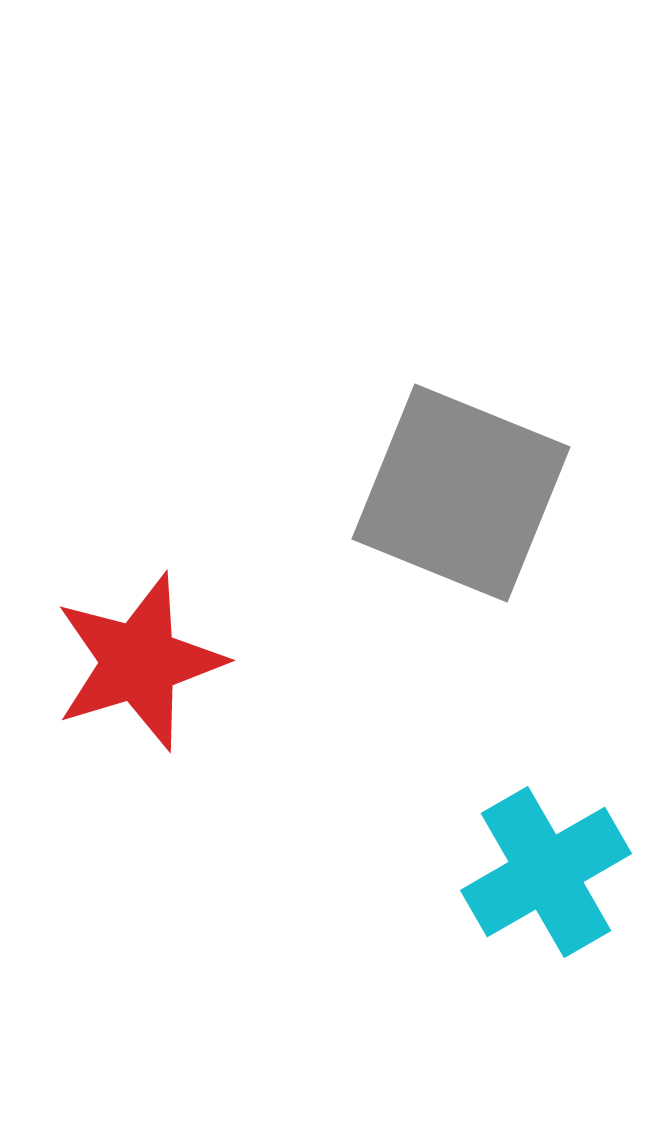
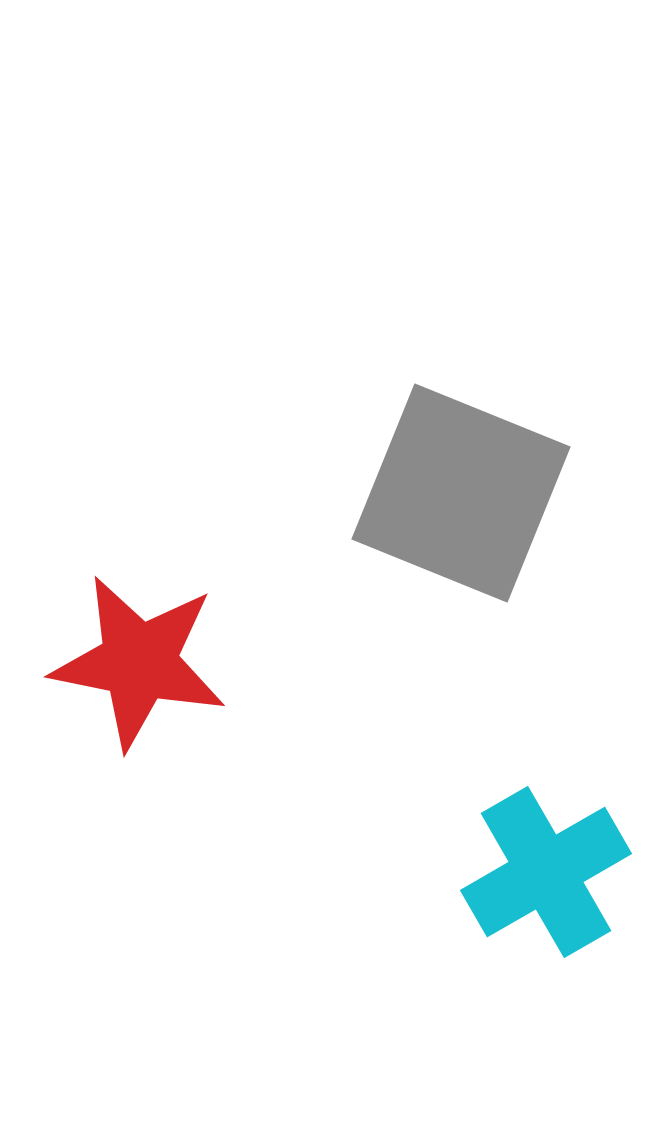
red star: rotated 28 degrees clockwise
